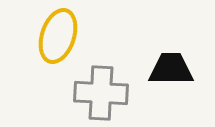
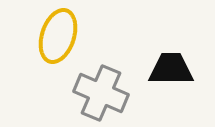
gray cross: rotated 20 degrees clockwise
